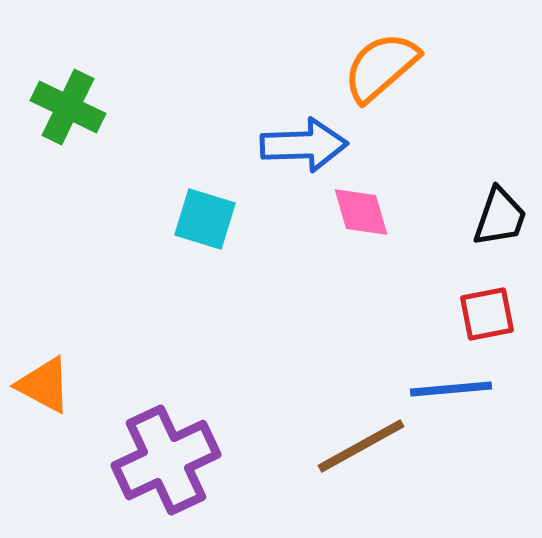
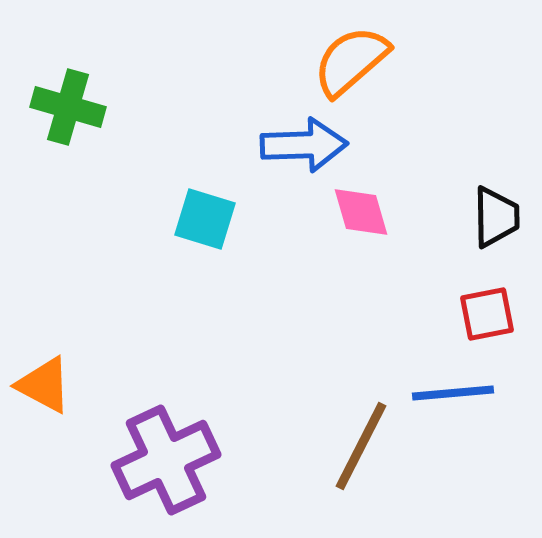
orange semicircle: moved 30 px left, 6 px up
green cross: rotated 10 degrees counterclockwise
black trapezoid: moved 4 px left; rotated 20 degrees counterclockwise
blue line: moved 2 px right, 4 px down
brown line: rotated 34 degrees counterclockwise
